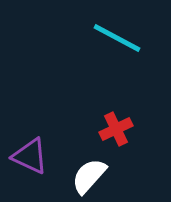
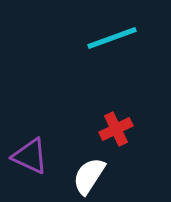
cyan line: moved 5 px left; rotated 48 degrees counterclockwise
white semicircle: rotated 9 degrees counterclockwise
